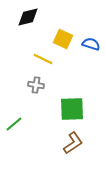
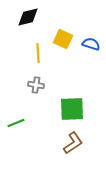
yellow line: moved 5 px left, 6 px up; rotated 60 degrees clockwise
green line: moved 2 px right, 1 px up; rotated 18 degrees clockwise
